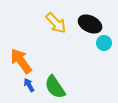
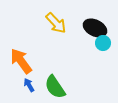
black ellipse: moved 5 px right, 4 px down
cyan circle: moved 1 px left
